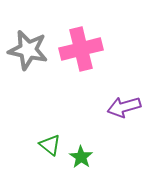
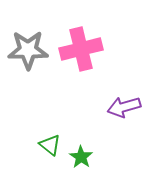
gray star: rotated 12 degrees counterclockwise
